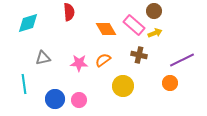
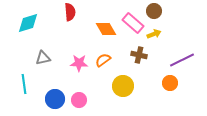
red semicircle: moved 1 px right
pink rectangle: moved 1 px left, 2 px up
yellow arrow: moved 1 px left, 1 px down
